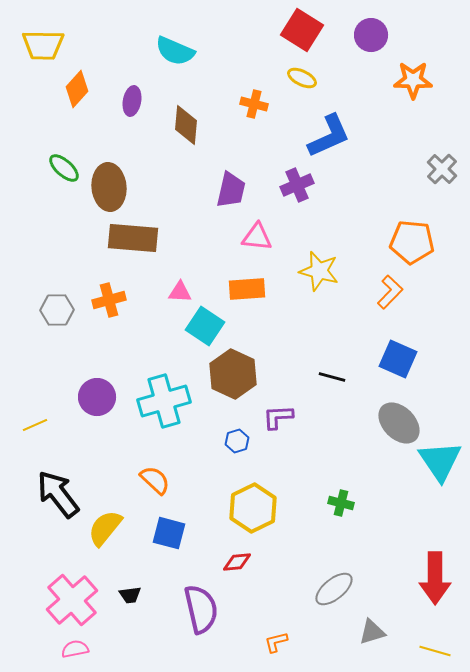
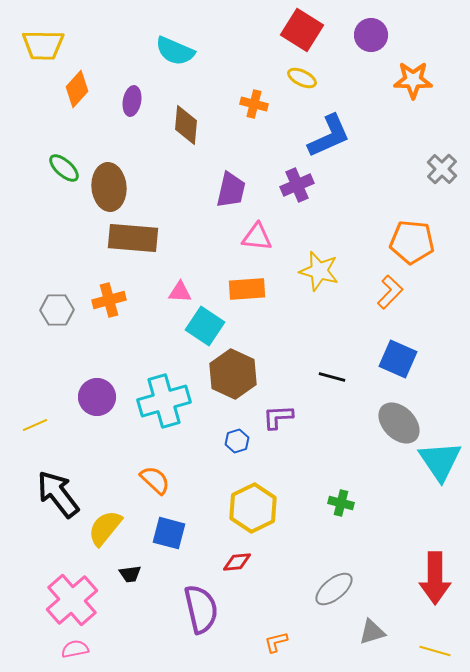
black trapezoid at (130, 595): moved 21 px up
